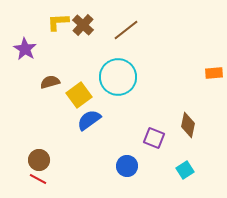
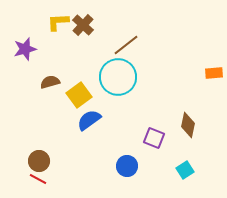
brown line: moved 15 px down
purple star: rotated 25 degrees clockwise
brown circle: moved 1 px down
